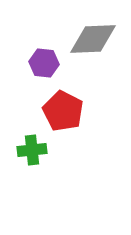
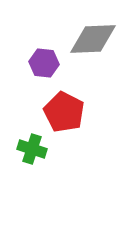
red pentagon: moved 1 px right, 1 px down
green cross: moved 1 px up; rotated 24 degrees clockwise
